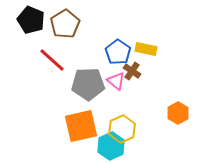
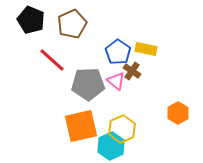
brown pentagon: moved 7 px right; rotated 8 degrees clockwise
